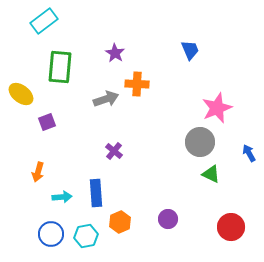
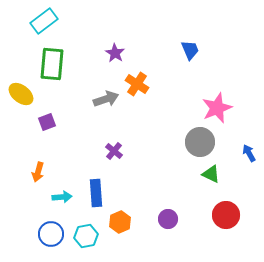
green rectangle: moved 8 px left, 3 px up
orange cross: rotated 30 degrees clockwise
red circle: moved 5 px left, 12 px up
